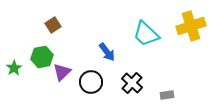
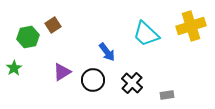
green hexagon: moved 14 px left, 20 px up
purple triangle: rotated 12 degrees clockwise
black circle: moved 2 px right, 2 px up
